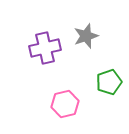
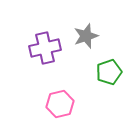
green pentagon: moved 10 px up
pink hexagon: moved 5 px left
